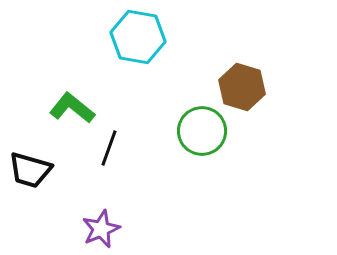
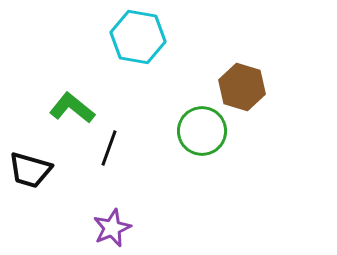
purple star: moved 11 px right, 1 px up
